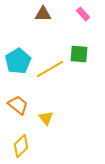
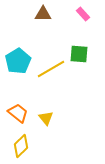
yellow line: moved 1 px right
orange trapezoid: moved 8 px down
